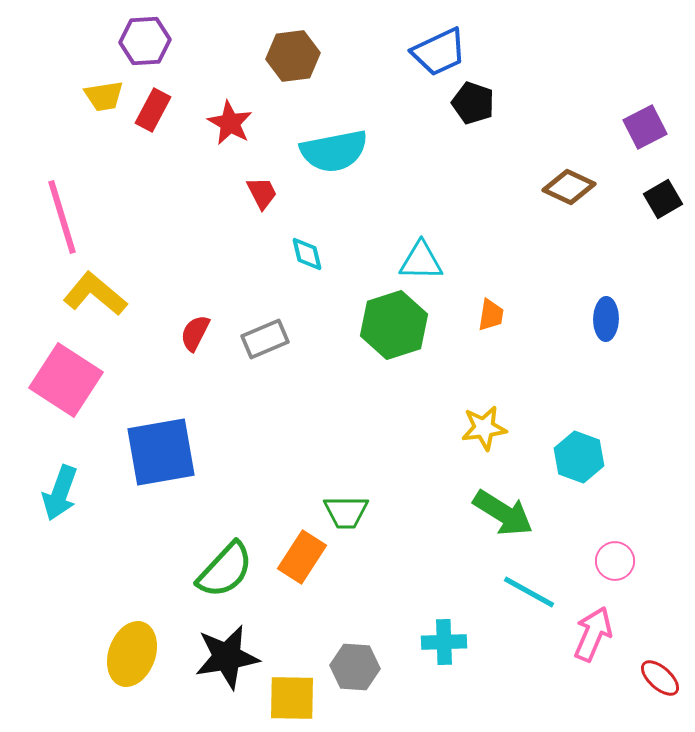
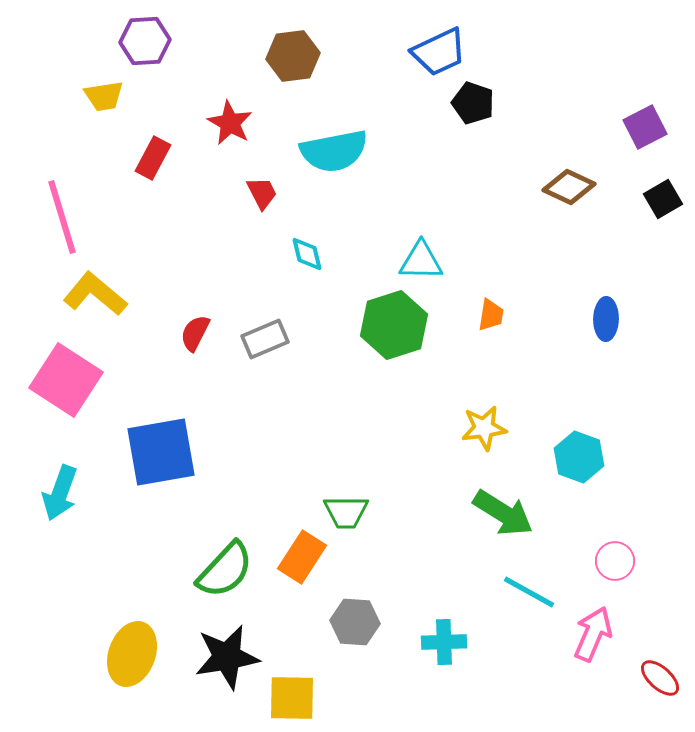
red rectangle: moved 48 px down
gray hexagon: moved 45 px up
